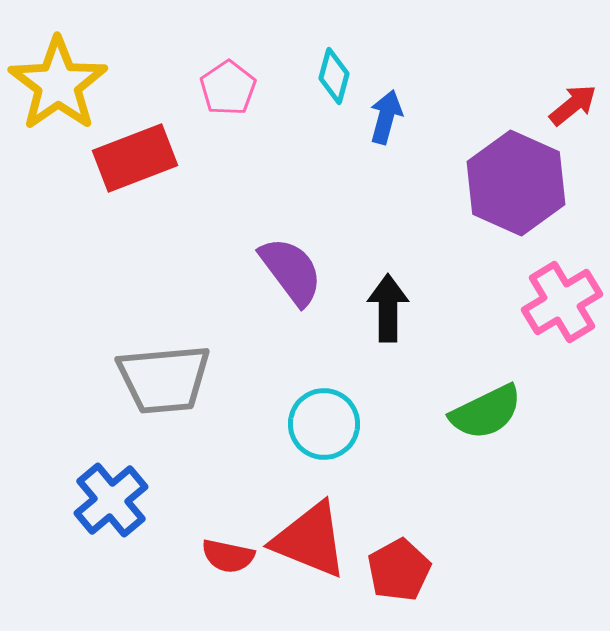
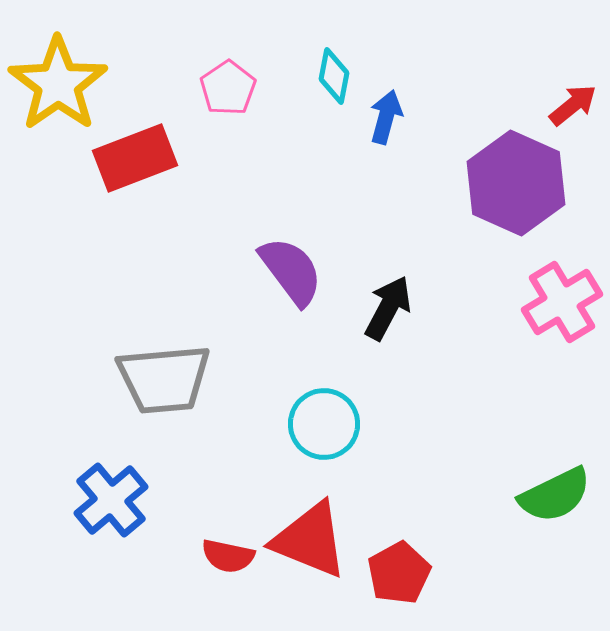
cyan diamond: rotated 4 degrees counterclockwise
black arrow: rotated 28 degrees clockwise
green semicircle: moved 69 px right, 83 px down
red pentagon: moved 3 px down
